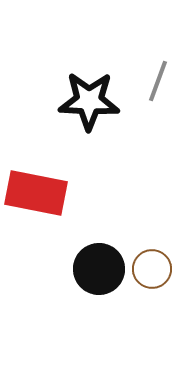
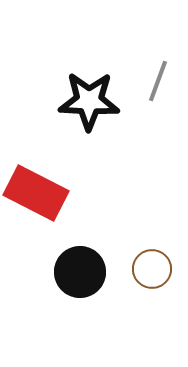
red rectangle: rotated 16 degrees clockwise
black circle: moved 19 px left, 3 px down
